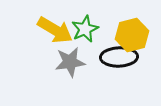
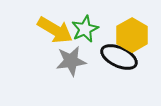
yellow hexagon: rotated 16 degrees counterclockwise
black ellipse: rotated 27 degrees clockwise
gray star: moved 1 px right, 1 px up
